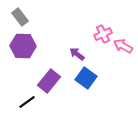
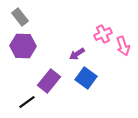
pink arrow: rotated 138 degrees counterclockwise
purple arrow: rotated 70 degrees counterclockwise
